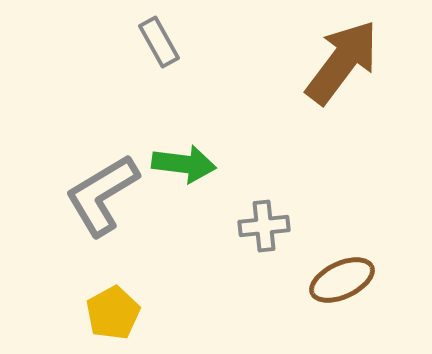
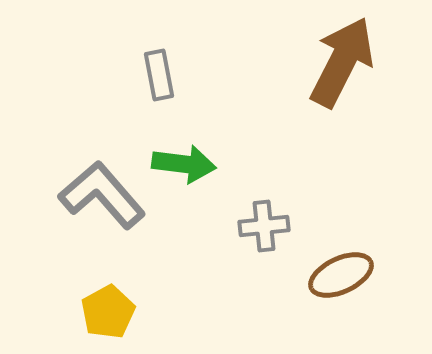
gray rectangle: moved 33 px down; rotated 18 degrees clockwise
brown arrow: rotated 10 degrees counterclockwise
gray L-shape: rotated 80 degrees clockwise
brown ellipse: moved 1 px left, 5 px up
yellow pentagon: moved 5 px left, 1 px up
